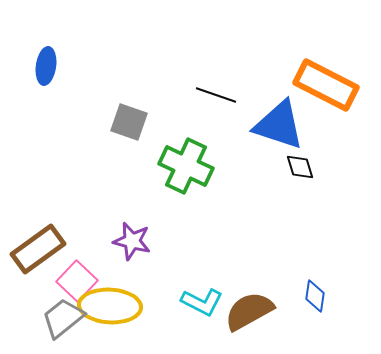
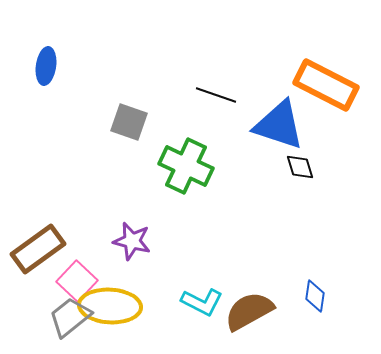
gray trapezoid: moved 7 px right, 1 px up
